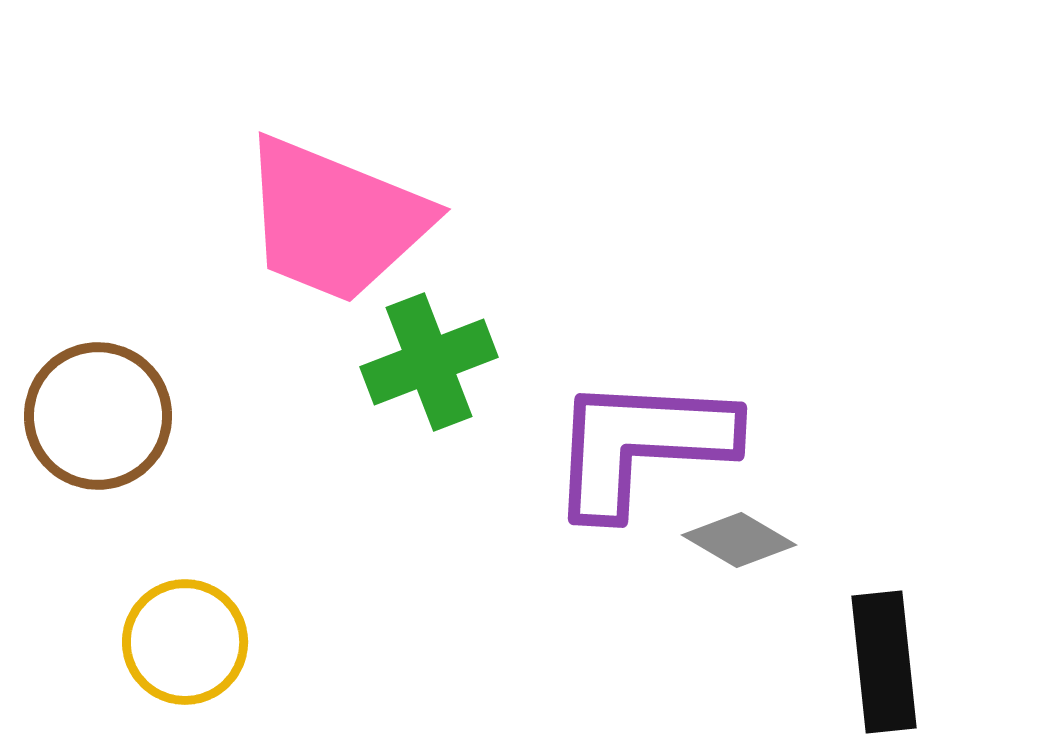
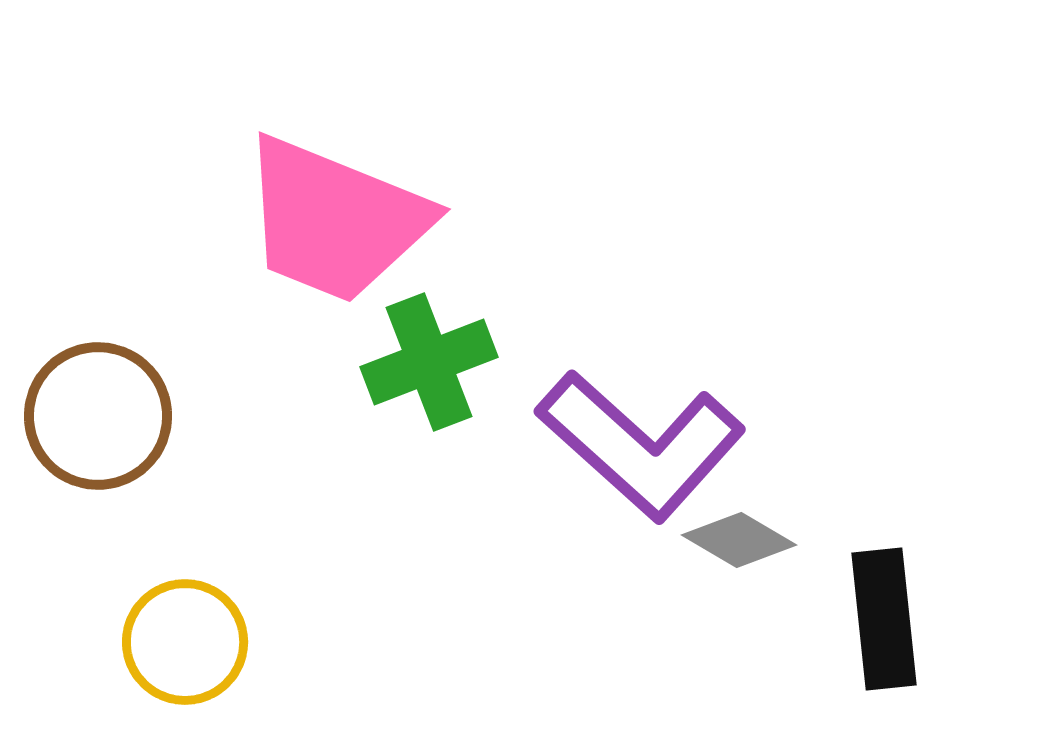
purple L-shape: rotated 141 degrees counterclockwise
black rectangle: moved 43 px up
